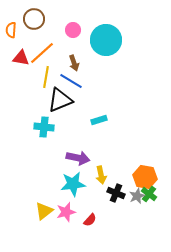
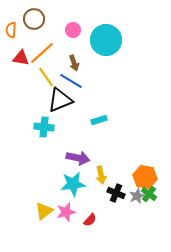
yellow line: rotated 45 degrees counterclockwise
